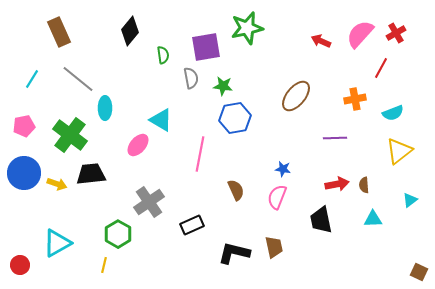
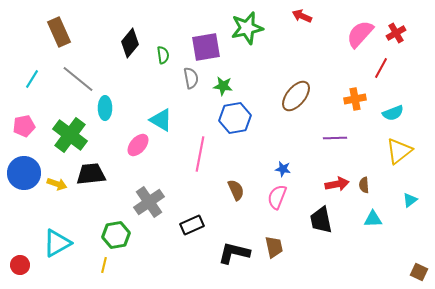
black diamond at (130, 31): moved 12 px down
red arrow at (321, 41): moved 19 px left, 25 px up
green hexagon at (118, 234): moved 2 px left, 1 px down; rotated 20 degrees clockwise
